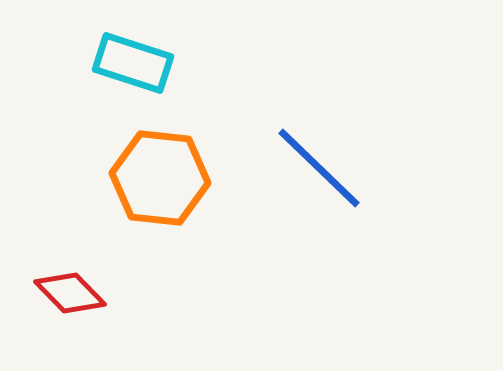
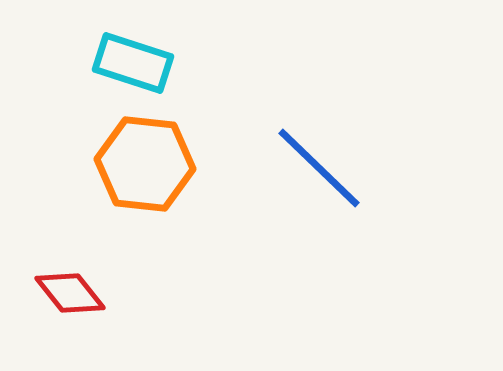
orange hexagon: moved 15 px left, 14 px up
red diamond: rotated 6 degrees clockwise
